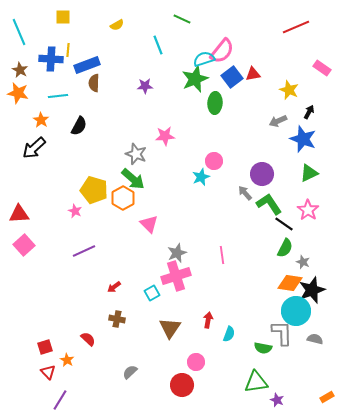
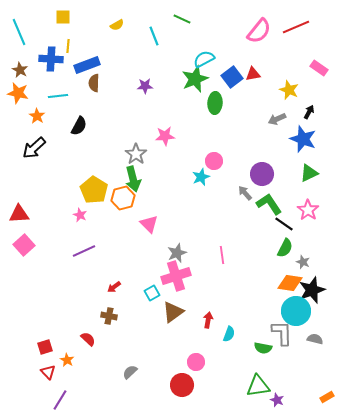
cyan line at (158, 45): moved 4 px left, 9 px up
yellow line at (68, 50): moved 4 px up
pink semicircle at (222, 51): moved 37 px right, 20 px up
cyan semicircle at (204, 59): rotated 10 degrees counterclockwise
pink rectangle at (322, 68): moved 3 px left
orange star at (41, 120): moved 4 px left, 4 px up
gray arrow at (278, 121): moved 1 px left, 2 px up
gray star at (136, 154): rotated 15 degrees clockwise
green arrow at (133, 179): rotated 35 degrees clockwise
yellow pentagon at (94, 190): rotated 16 degrees clockwise
orange hexagon at (123, 198): rotated 15 degrees clockwise
pink star at (75, 211): moved 5 px right, 4 px down
brown cross at (117, 319): moved 8 px left, 3 px up
brown triangle at (170, 328): moved 3 px right, 16 px up; rotated 20 degrees clockwise
green triangle at (256, 382): moved 2 px right, 4 px down
